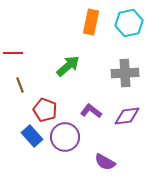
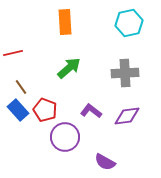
orange rectangle: moved 26 px left; rotated 15 degrees counterclockwise
red line: rotated 12 degrees counterclockwise
green arrow: moved 1 px right, 2 px down
brown line: moved 1 px right, 2 px down; rotated 14 degrees counterclockwise
blue rectangle: moved 14 px left, 26 px up
